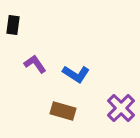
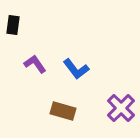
blue L-shape: moved 5 px up; rotated 20 degrees clockwise
